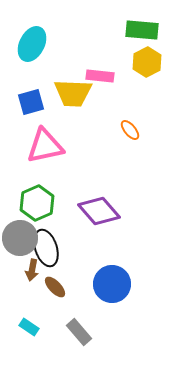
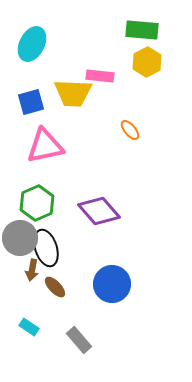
gray rectangle: moved 8 px down
